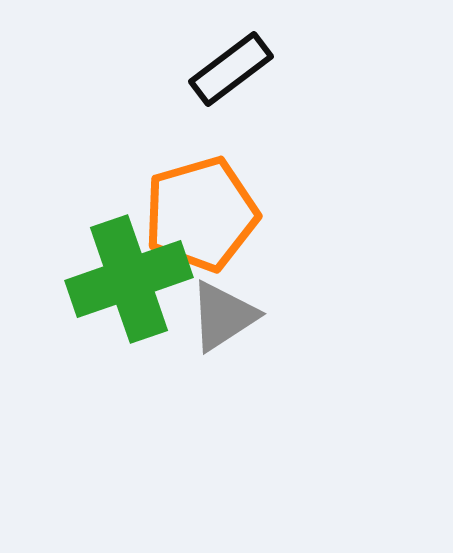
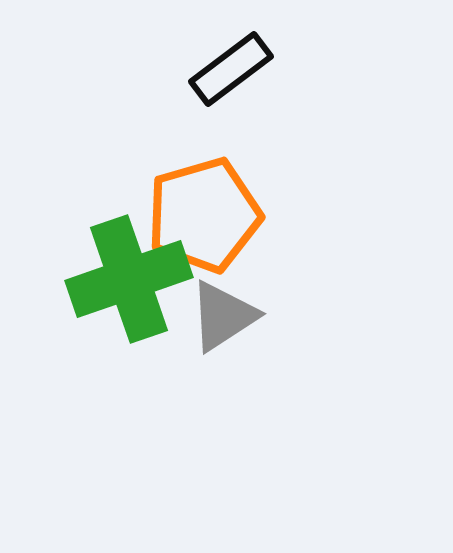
orange pentagon: moved 3 px right, 1 px down
